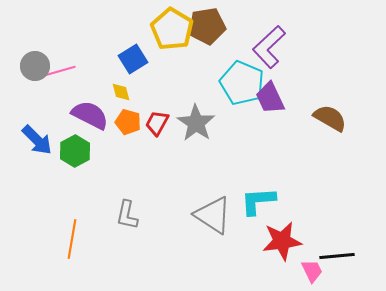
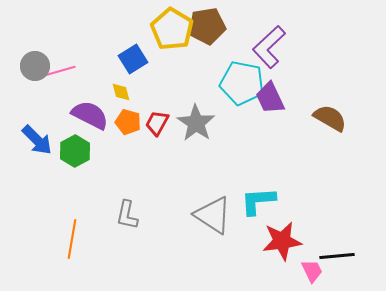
cyan pentagon: rotated 12 degrees counterclockwise
